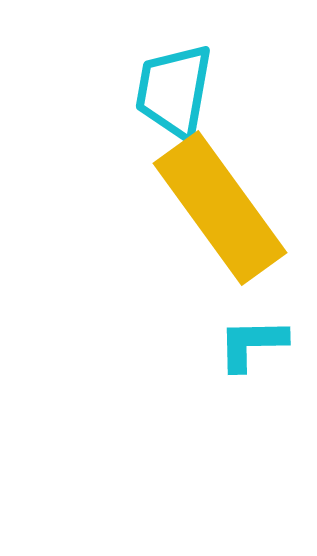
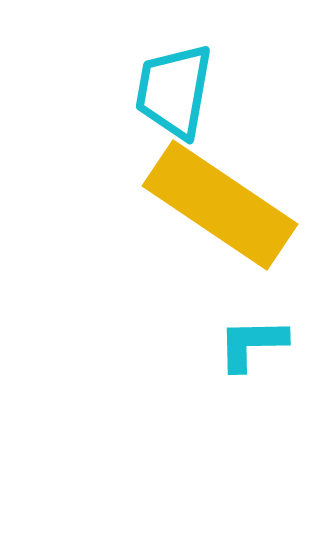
yellow rectangle: moved 3 px up; rotated 20 degrees counterclockwise
